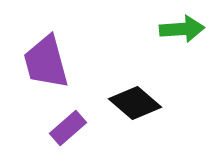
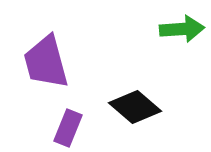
black diamond: moved 4 px down
purple rectangle: rotated 27 degrees counterclockwise
